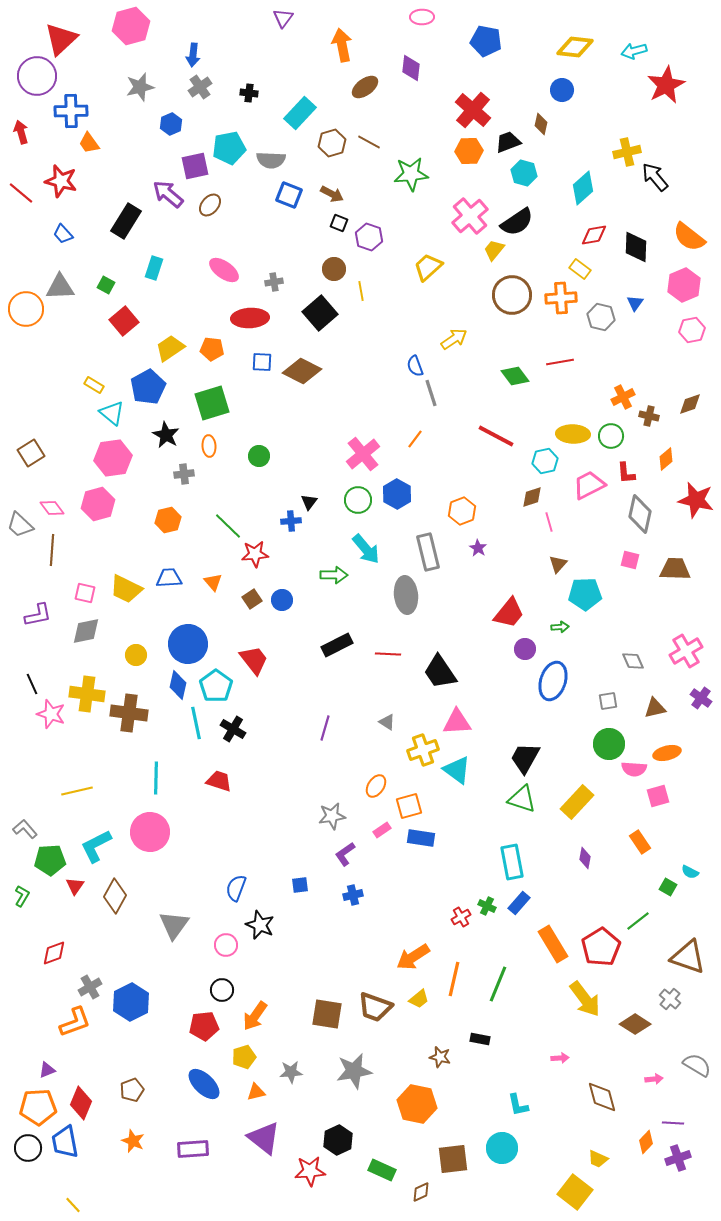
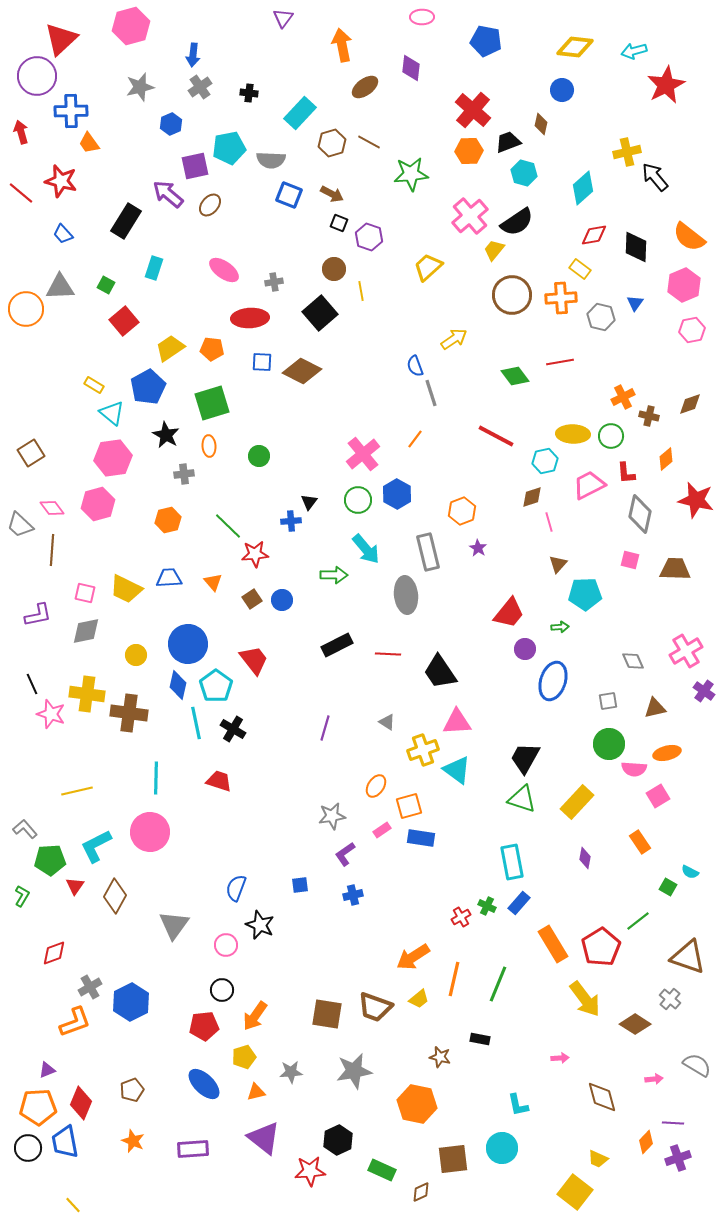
purple cross at (701, 698): moved 3 px right, 7 px up
pink square at (658, 796): rotated 15 degrees counterclockwise
